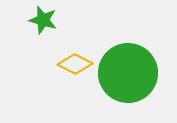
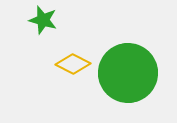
yellow diamond: moved 2 px left
